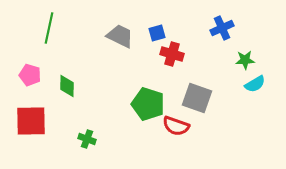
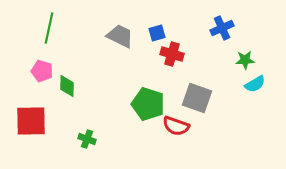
pink pentagon: moved 12 px right, 4 px up
